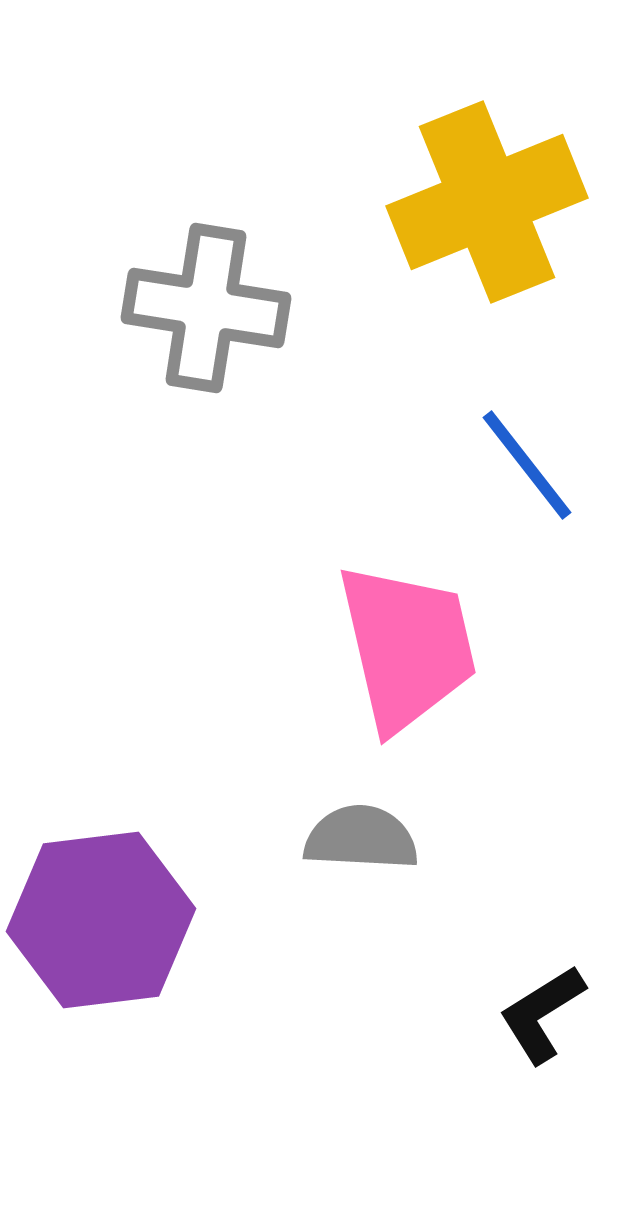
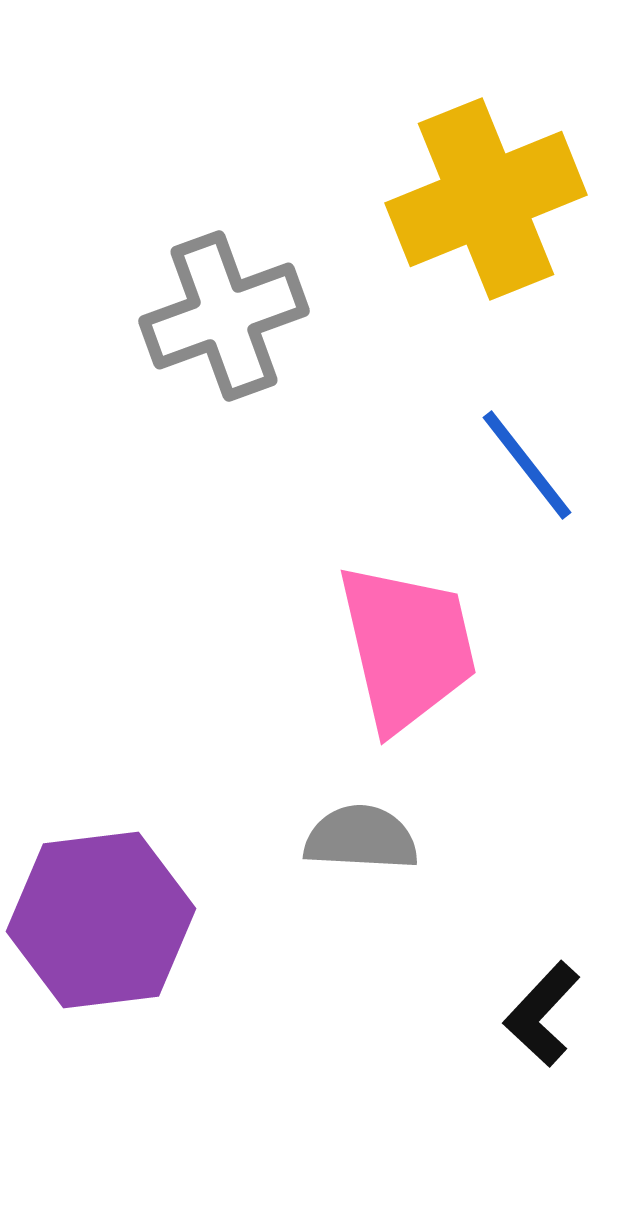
yellow cross: moved 1 px left, 3 px up
gray cross: moved 18 px right, 8 px down; rotated 29 degrees counterclockwise
black L-shape: rotated 15 degrees counterclockwise
